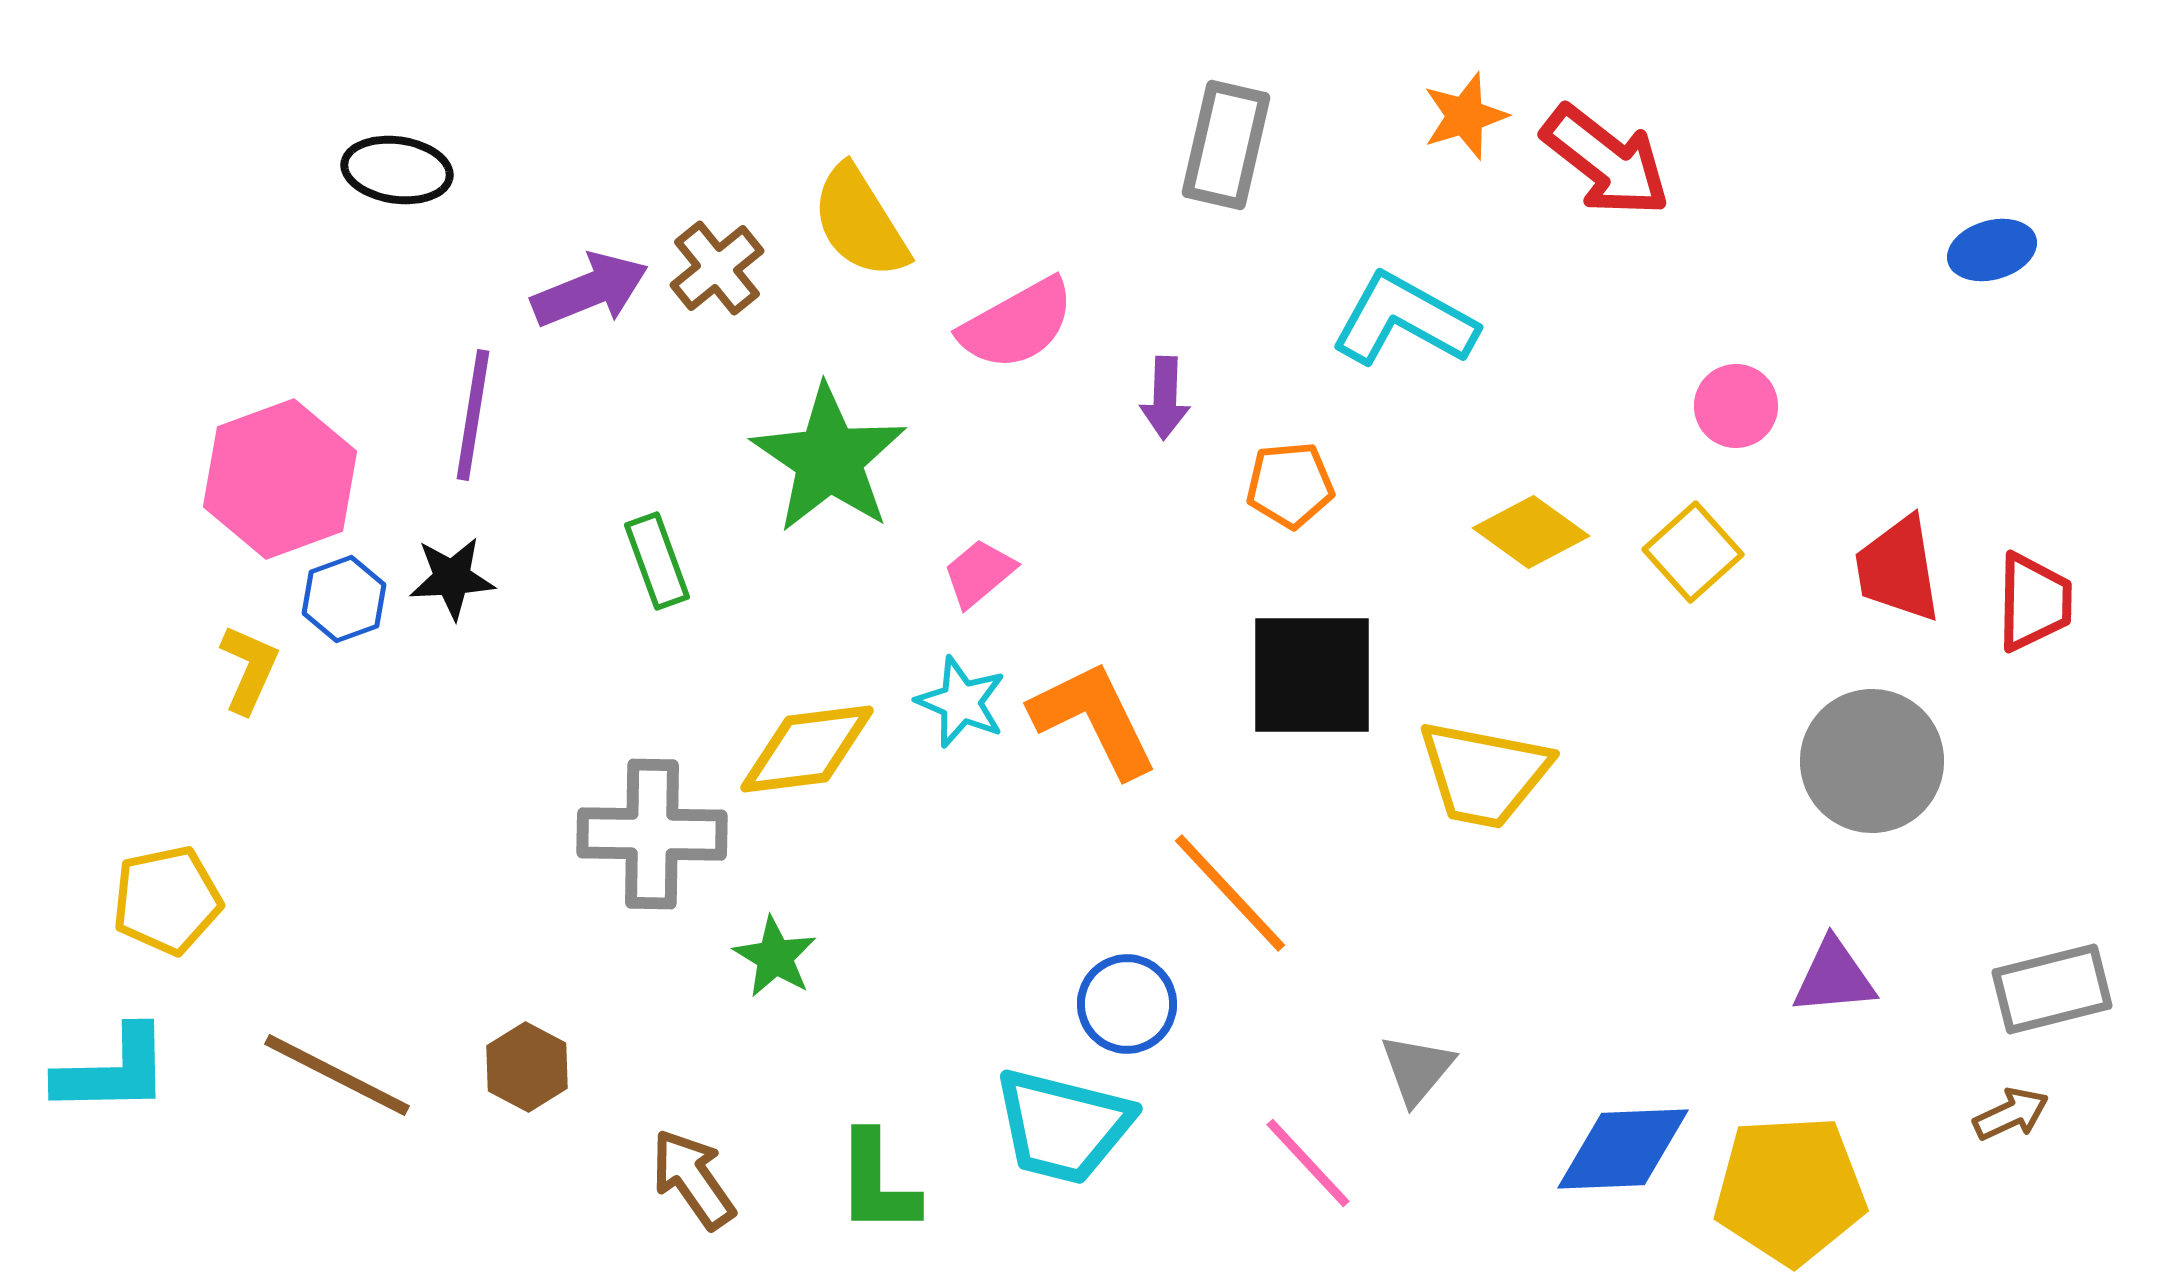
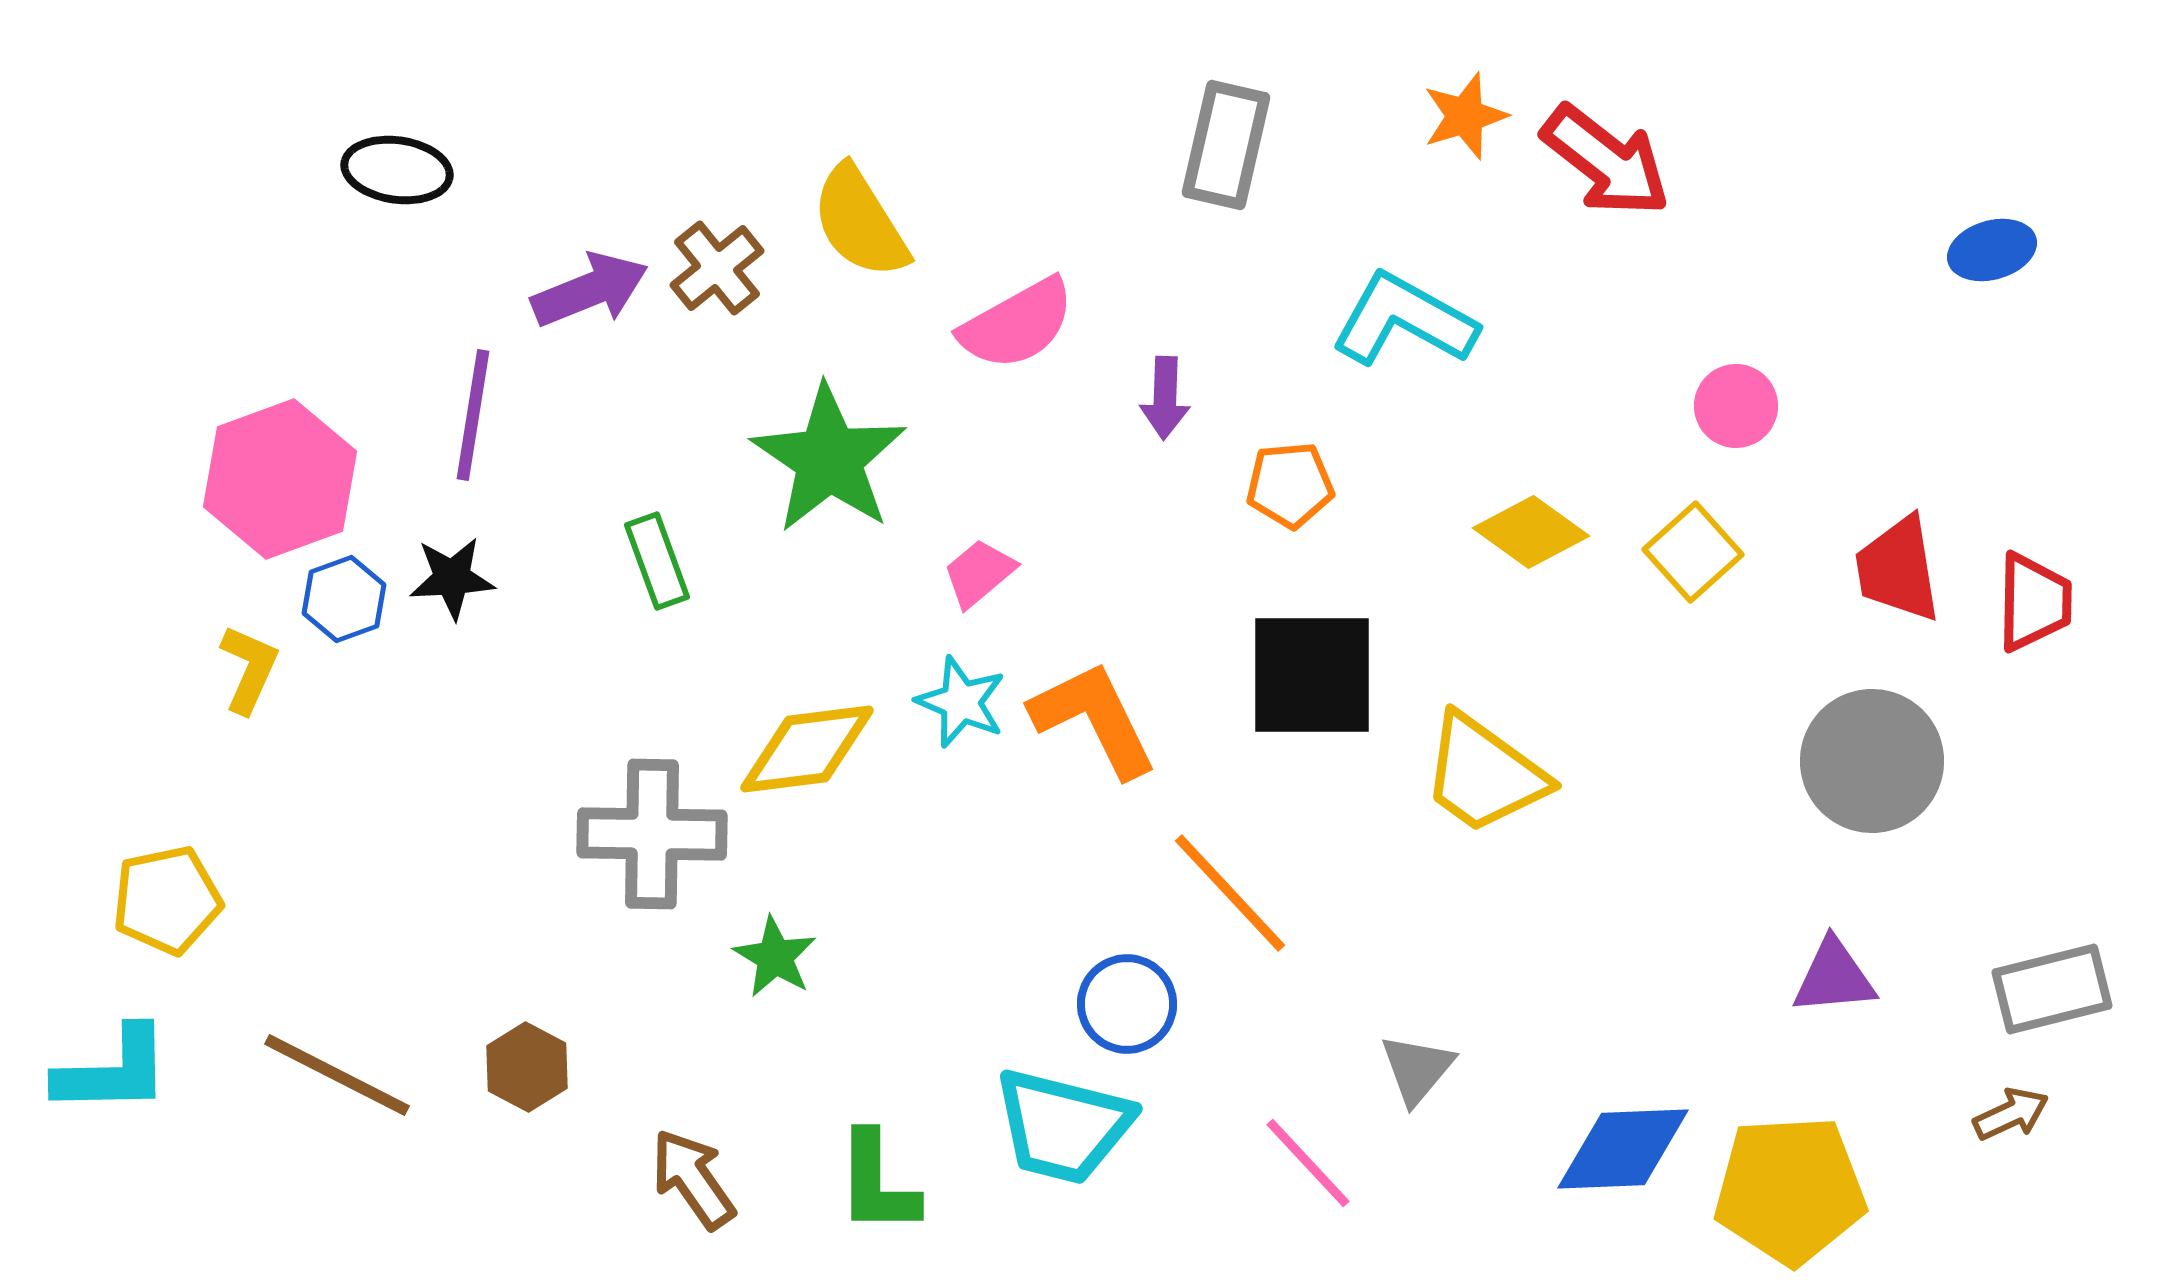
yellow trapezoid at (1484, 774): rotated 25 degrees clockwise
